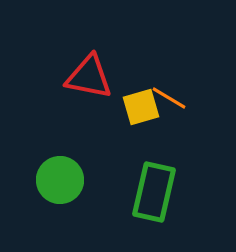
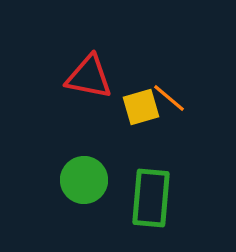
orange line: rotated 9 degrees clockwise
green circle: moved 24 px right
green rectangle: moved 3 px left, 6 px down; rotated 8 degrees counterclockwise
